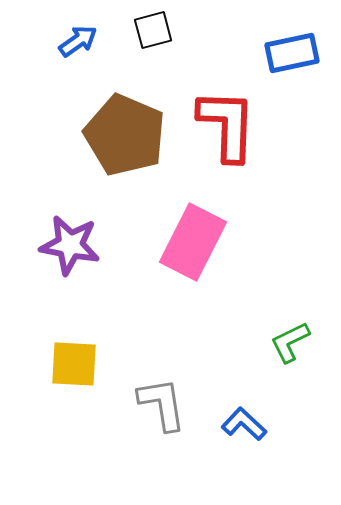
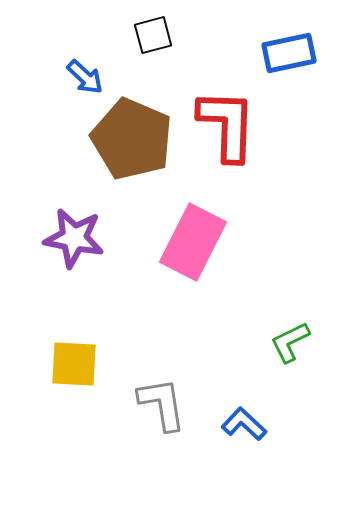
black square: moved 5 px down
blue arrow: moved 7 px right, 36 px down; rotated 78 degrees clockwise
blue rectangle: moved 3 px left
brown pentagon: moved 7 px right, 4 px down
purple star: moved 4 px right, 7 px up
